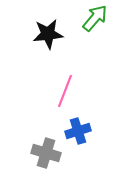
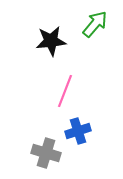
green arrow: moved 6 px down
black star: moved 3 px right, 7 px down
